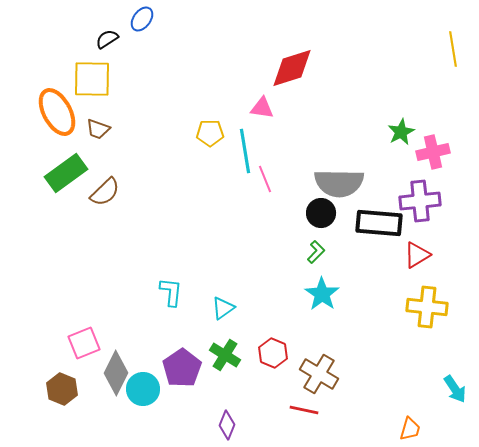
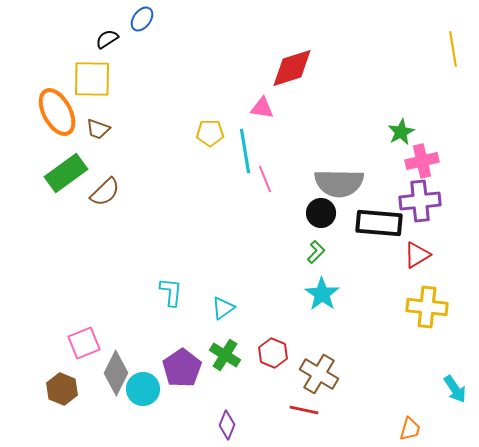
pink cross: moved 11 px left, 9 px down
